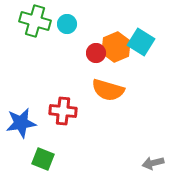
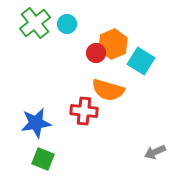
green cross: moved 2 px down; rotated 36 degrees clockwise
cyan square: moved 19 px down
orange hexagon: moved 3 px left, 3 px up
red cross: moved 21 px right
blue star: moved 15 px right
gray arrow: moved 2 px right, 11 px up; rotated 10 degrees counterclockwise
